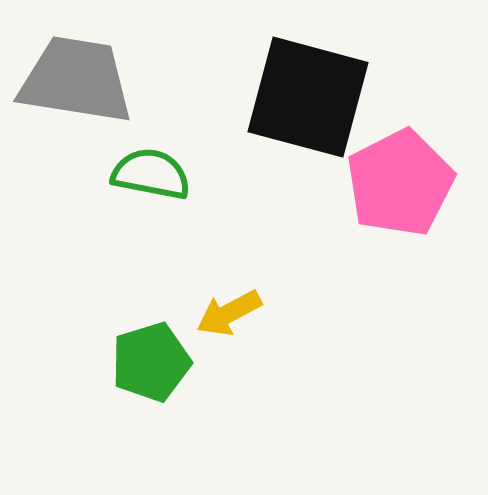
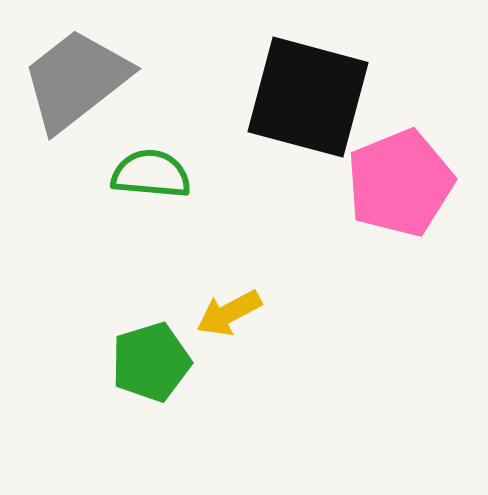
gray trapezoid: rotated 47 degrees counterclockwise
green semicircle: rotated 6 degrees counterclockwise
pink pentagon: rotated 5 degrees clockwise
